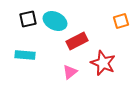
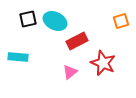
cyan rectangle: moved 7 px left, 2 px down
